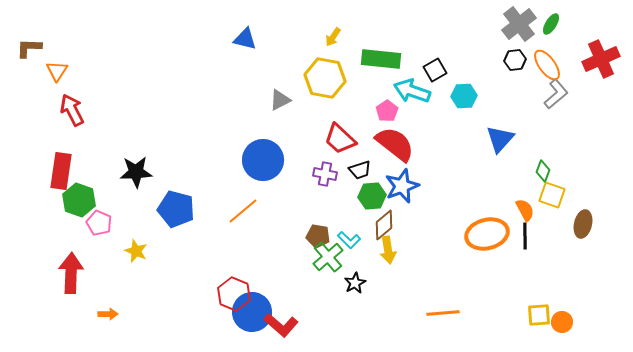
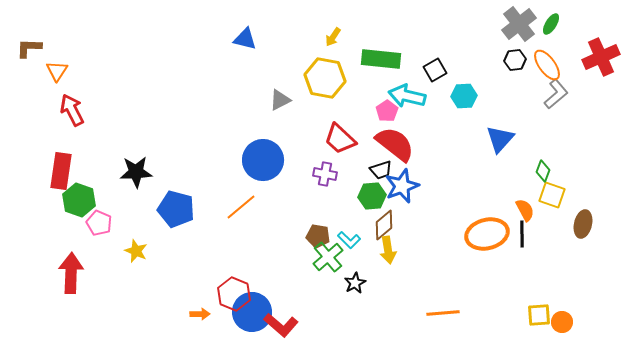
red cross at (601, 59): moved 2 px up
cyan arrow at (412, 91): moved 5 px left, 5 px down; rotated 6 degrees counterclockwise
black trapezoid at (360, 170): moved 21 px right
orange line at (243, 211): moved 2 px left, 4 px up
black line at (525, 236): moved 3 px left, 2 px up
orange arrow at (108, 314): moved 92 px right
